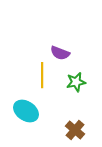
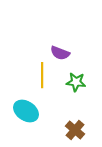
green star: rotated 18 degrees clockwise
